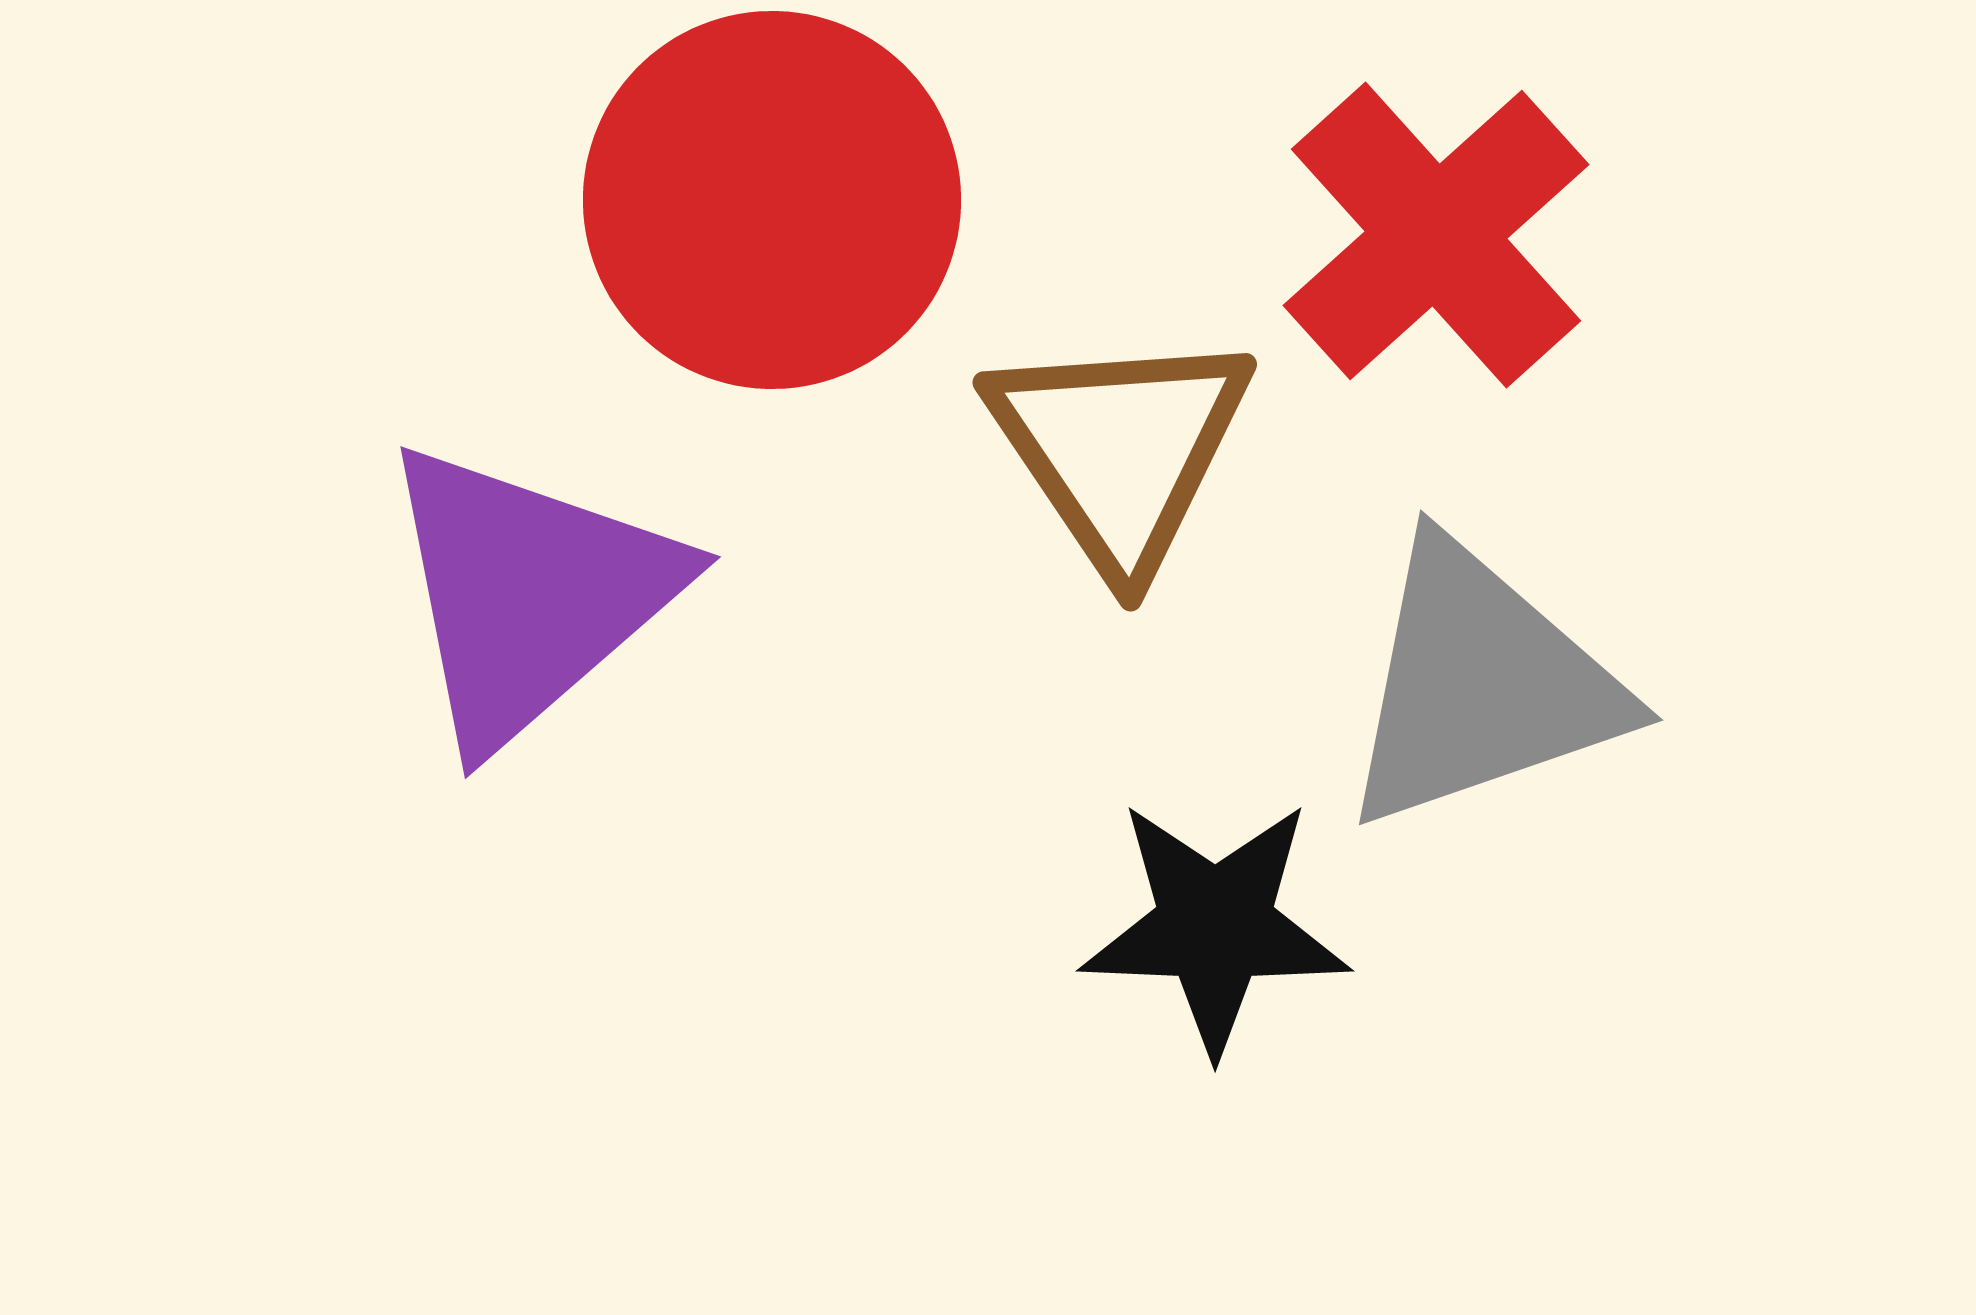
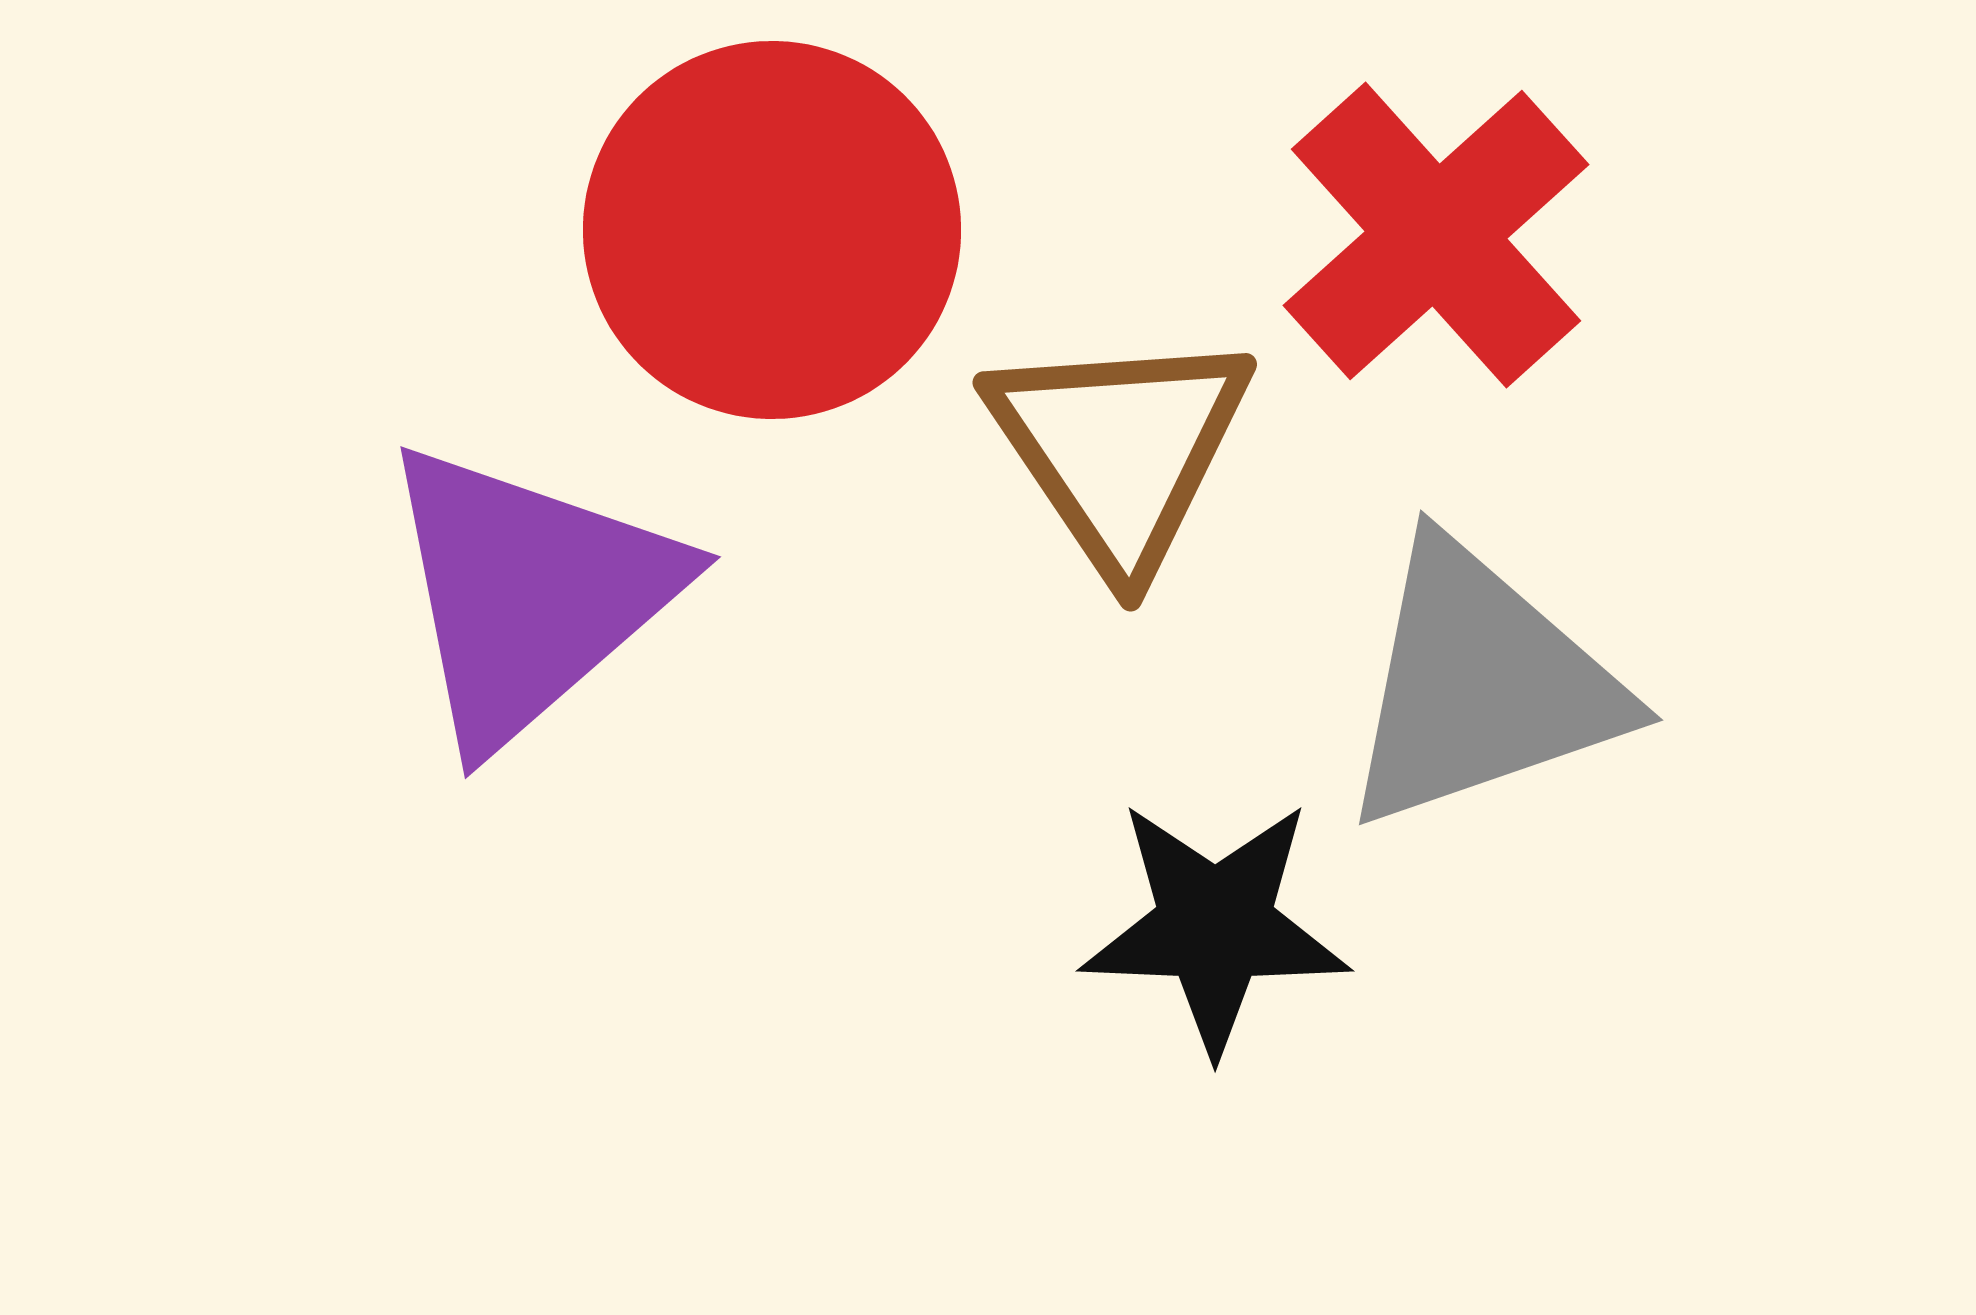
red circle: moved 30 px down
